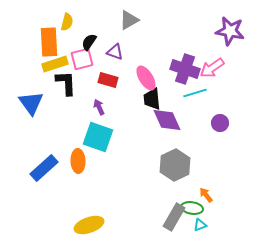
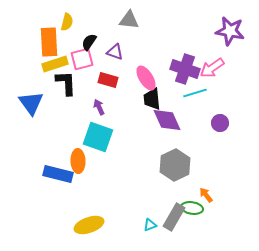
gray triangle: rotated 35 degrees clockwise
blue rectangle: moved 14 px right, 6 px down; rotated 56 degrees clockwise
cyan triangle: moved 50 px left
